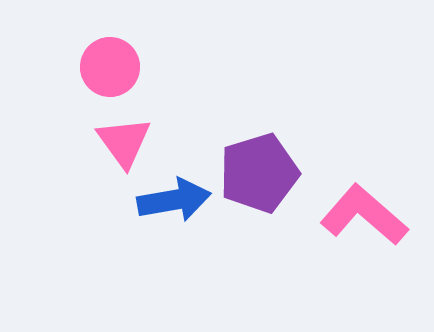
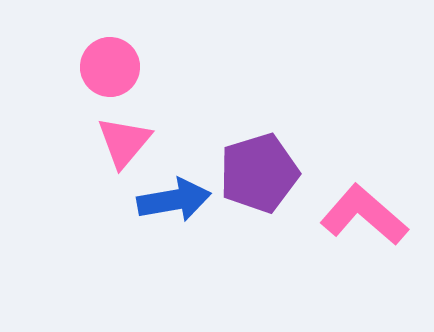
pink triangle: rotated 16 degrees clockwise
